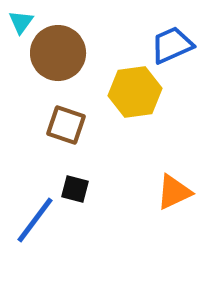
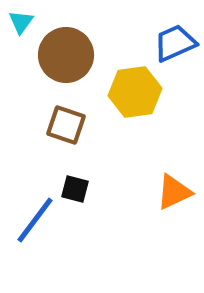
blue trapezoid: moved 3 px right, 2 px up
brown circle: moved 8 px right, 2 px down
